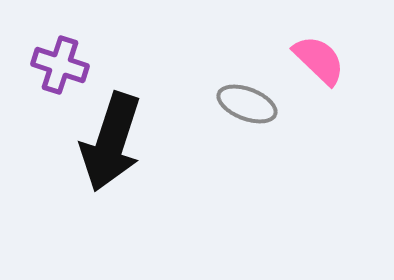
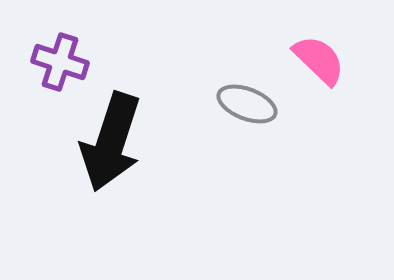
purple cross: moved 3 px up
